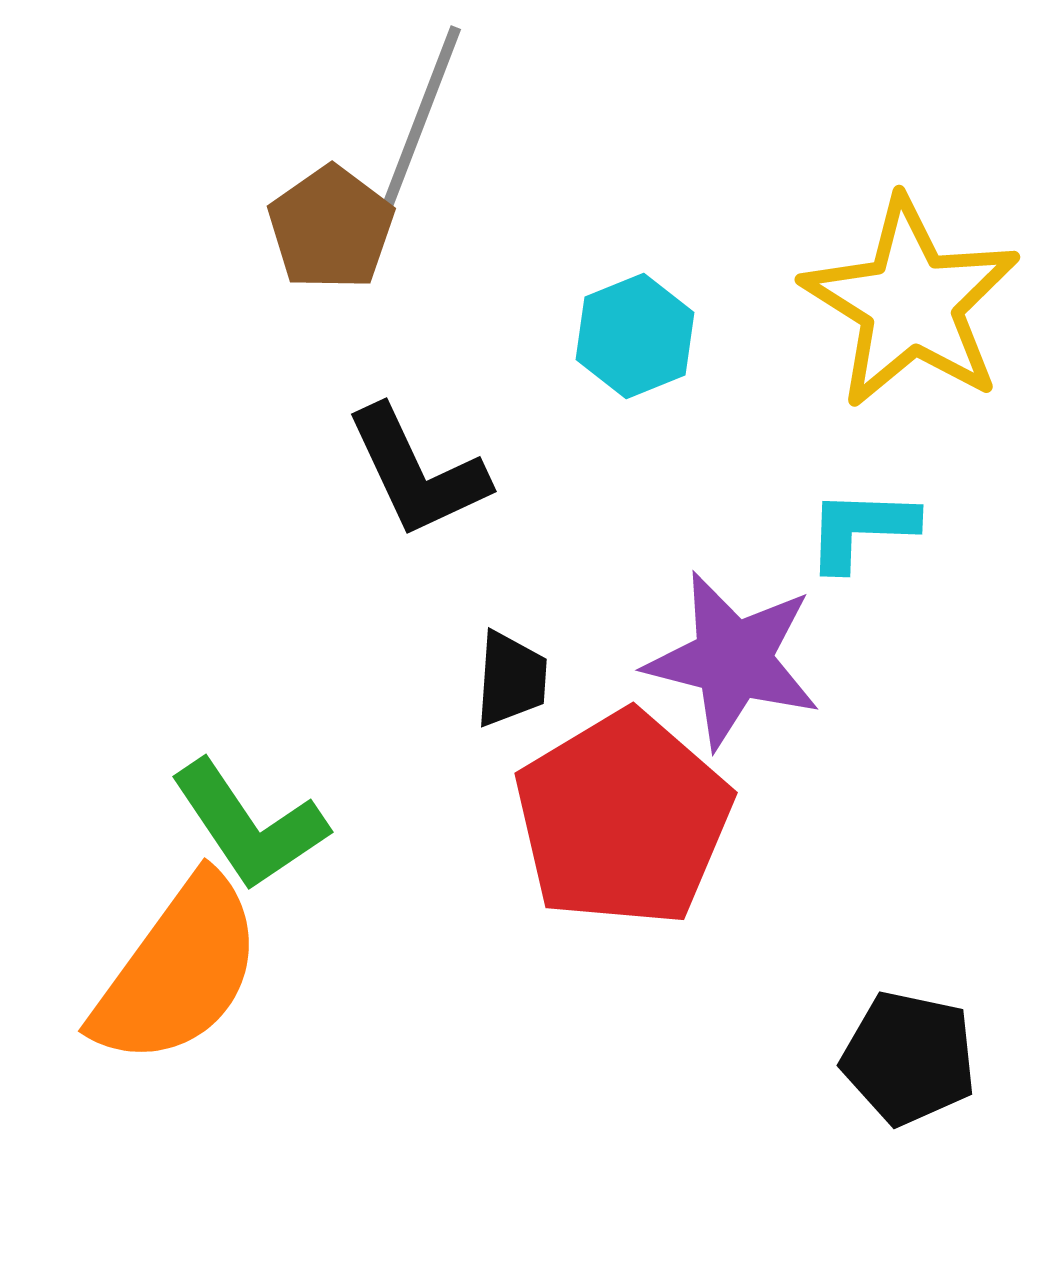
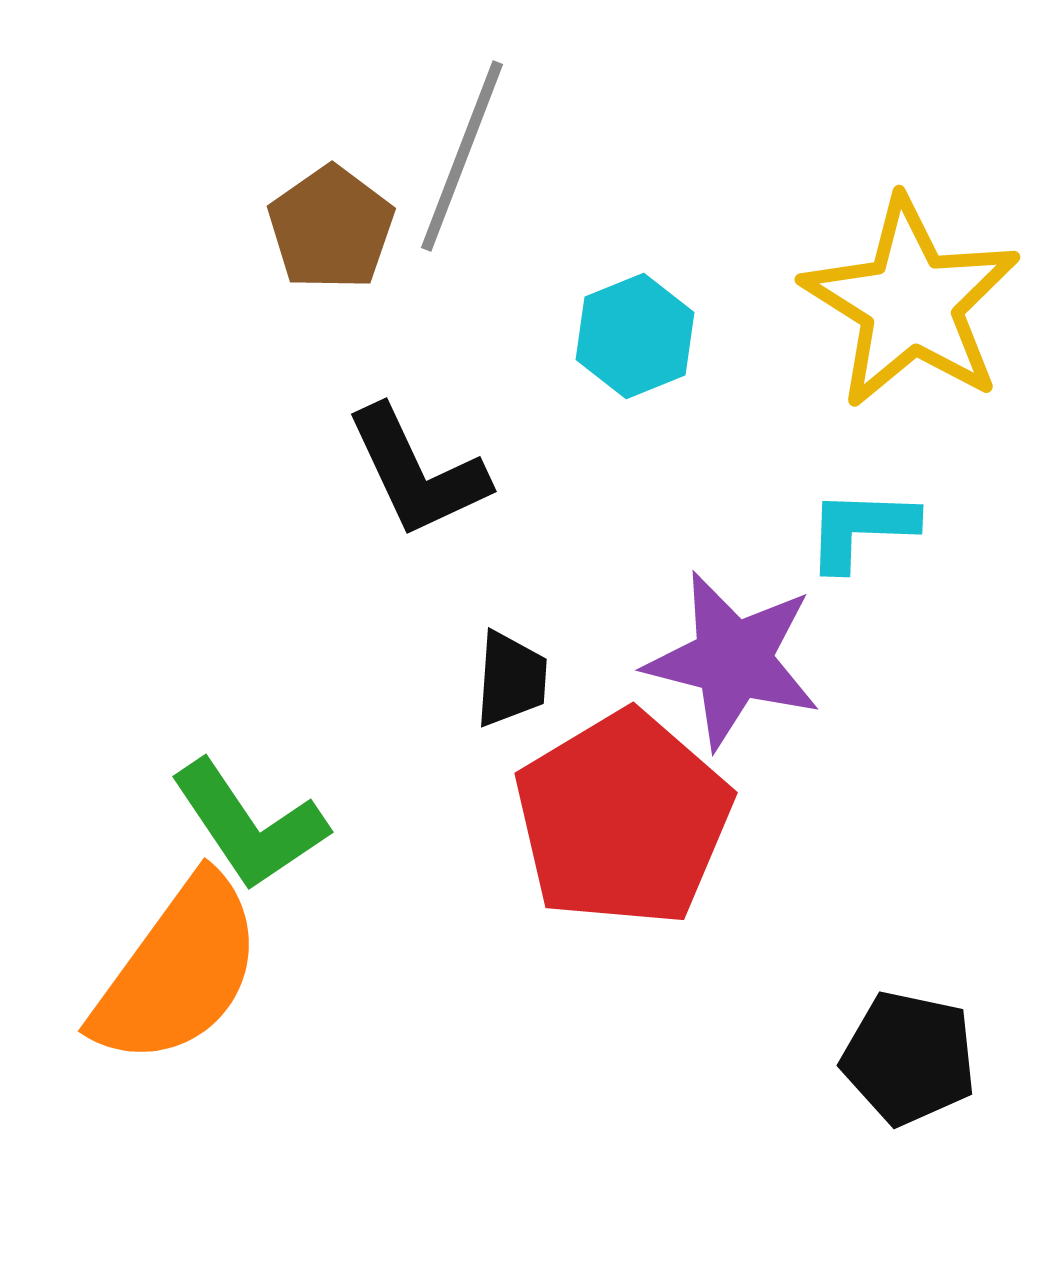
gray line: moved 42 px right, 35 px down
